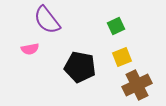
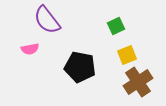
yellow square: moved 5 px right, 2 px up
brown cross: moved 1 px right, 3 px up; rotated 8 degrees counterclockwise
